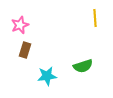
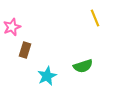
yellow line: rotated 18 degrees counterclockwise
pink star: moved 8 px left, 2 px down
cyan star: rotated 18 degrees counterclockwise
